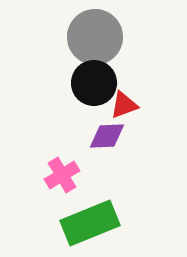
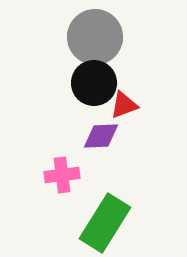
purple diamond: moved 6 px left
pink cross: rotated 24 degrees clockwise
green rectangle: moved 15 px right; rotated 36 degrees counterclockwise
